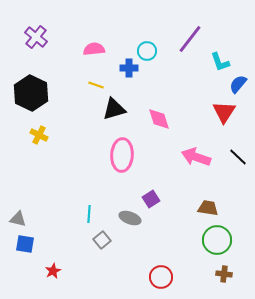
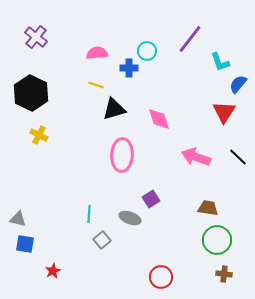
pink semicircle: moved 3 px right, 4 px down
